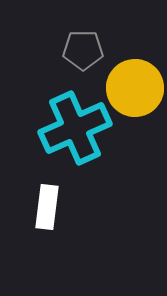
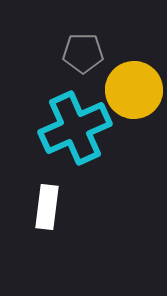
gray pentagon: moved 3 px down
yellow circle: moved 1 px left, 2 px down
